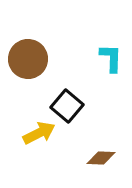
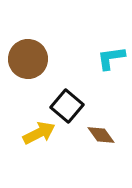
cyan L-shape: rotated 100 degrees counterclockwise
brown diamond: moved 23 px up; rotated 52 degrees clockwise
